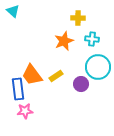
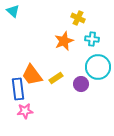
yellow cross: rotated 24 degrees clockwise
yellow rectangle: moved 2 px down
